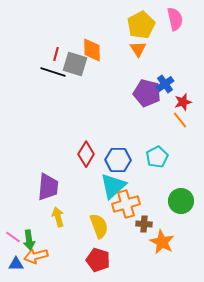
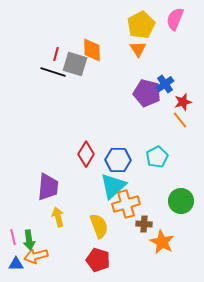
pink semicircle: rotated 145 degrees counterclockwise
pink line: rotated 42 degrees clockwise
